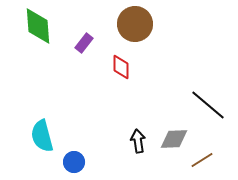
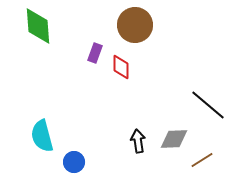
brown circle: moved 1 px down
purple rectangle: moved 11 px right, 10 px down; rotated 18 degrees counterclockwise
